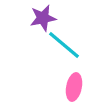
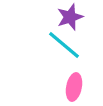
purple star: moved 27 px right, 1 px up; rotated 8 degrees counterclockwise
